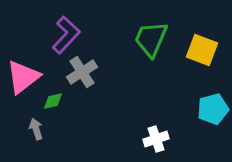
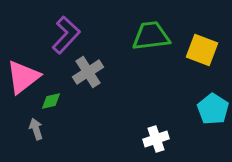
green trapezoid: moved 3 px up; rotated 60 degrees clockwise
gray cross: moved 6 px right
green diamond: moved 2 px left
cyan pentagon: rotated 24 degrees counterclockwise
